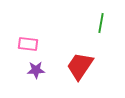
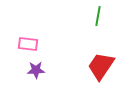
green line: moved 3 px left, 7 px up
red trapezoid: moved 21 px right
